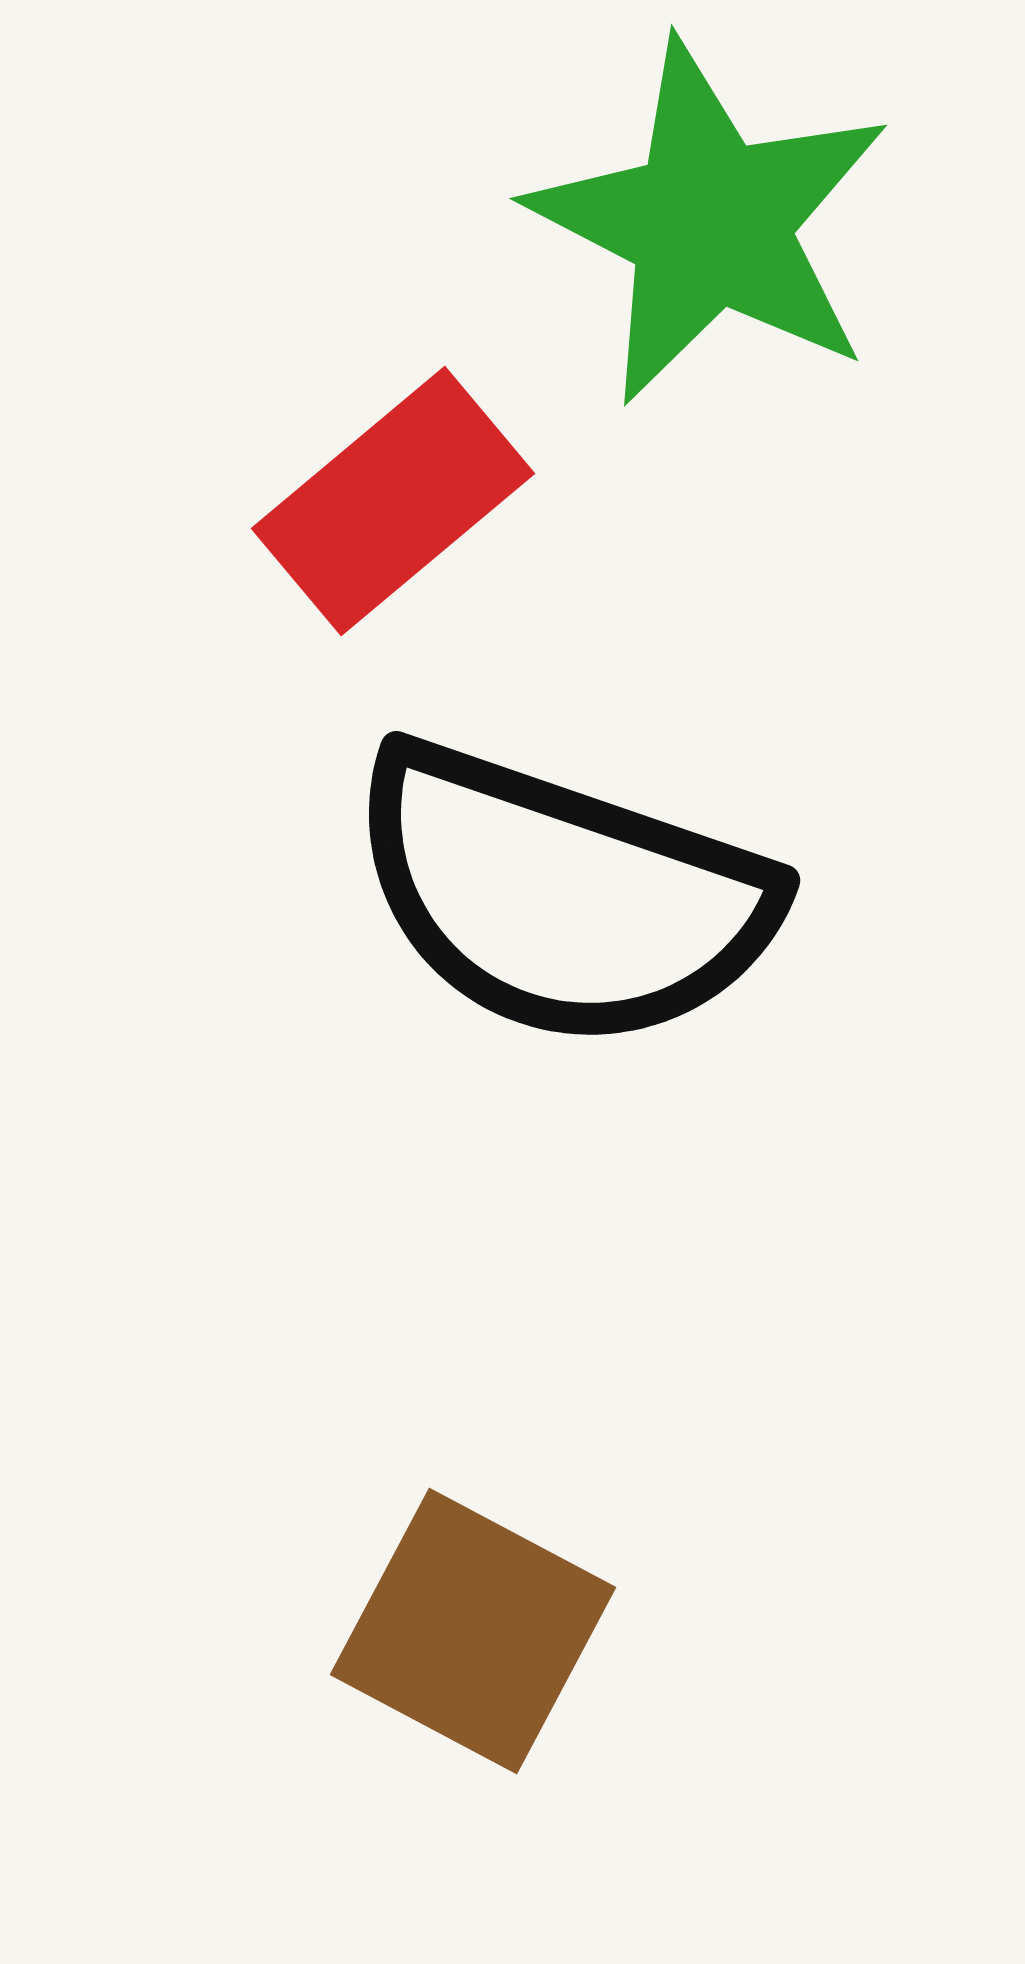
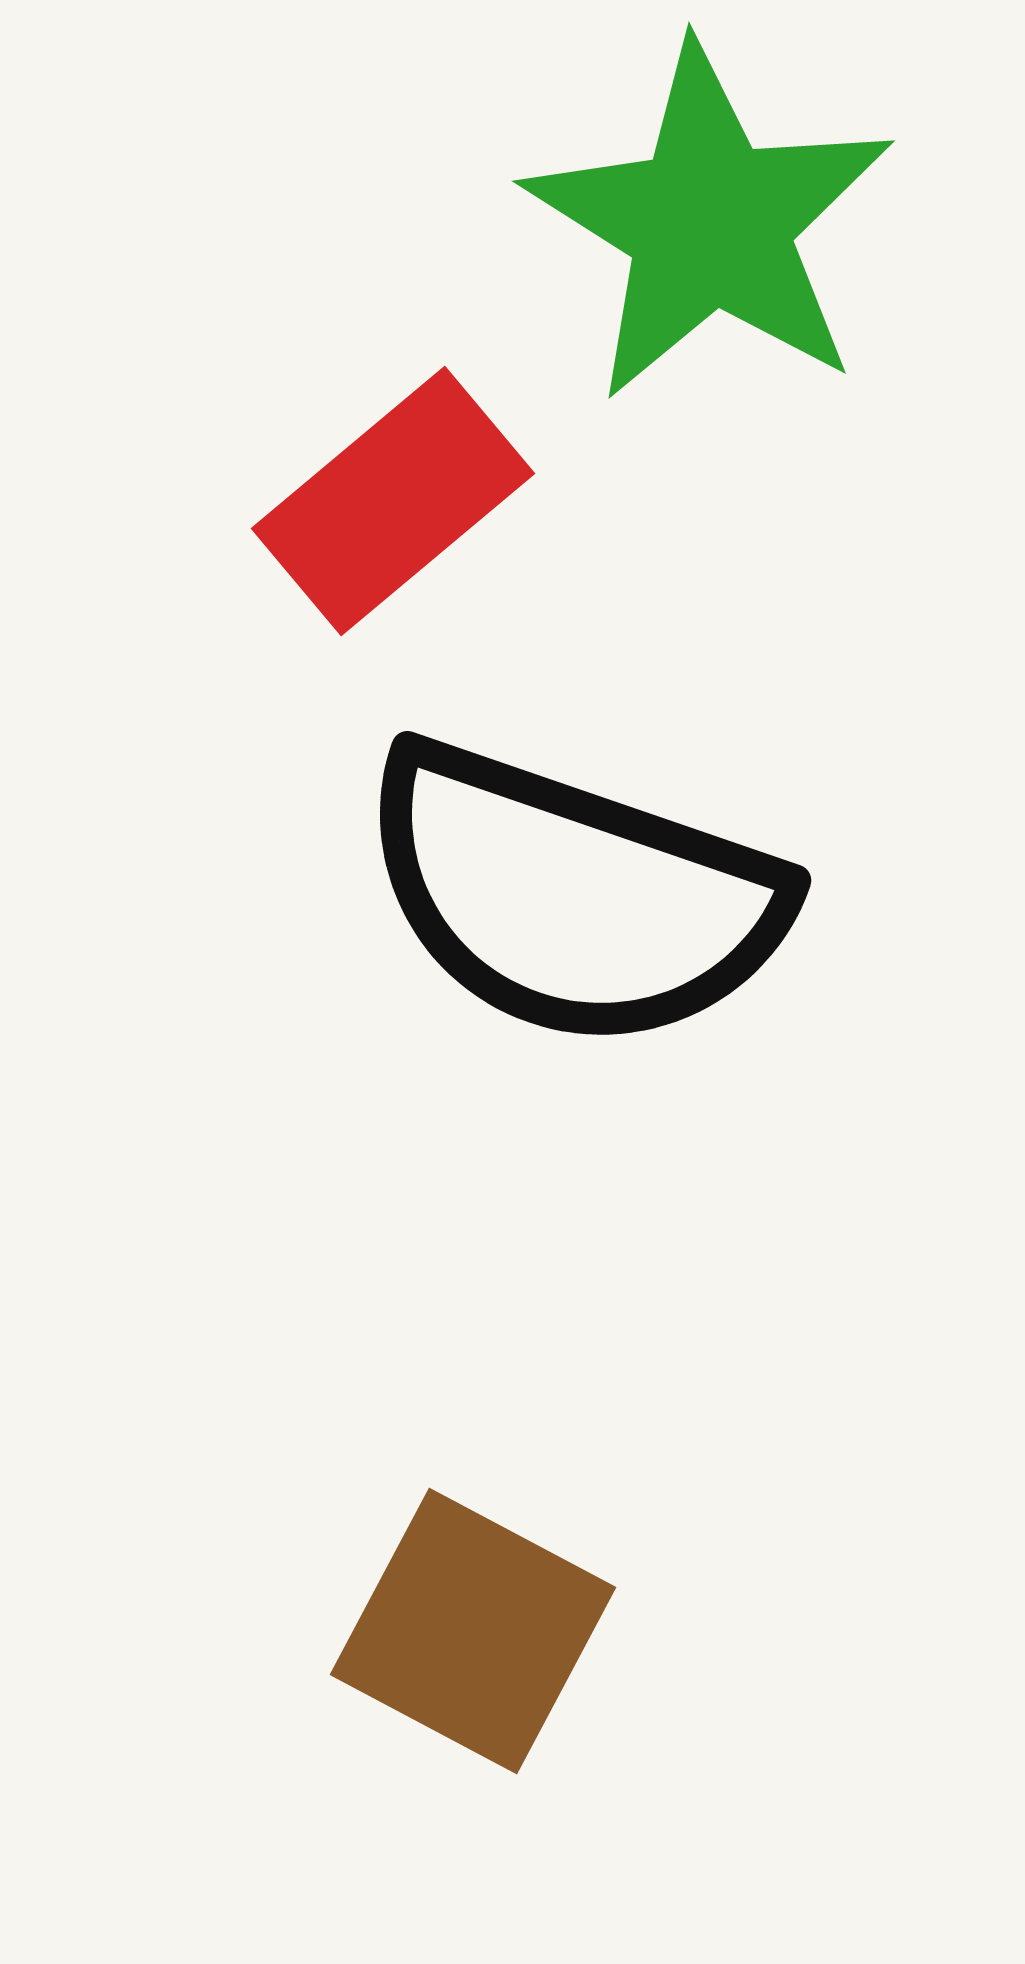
green star: rotated 5 degrees clockwise
black semicircle: moved 11 px right
